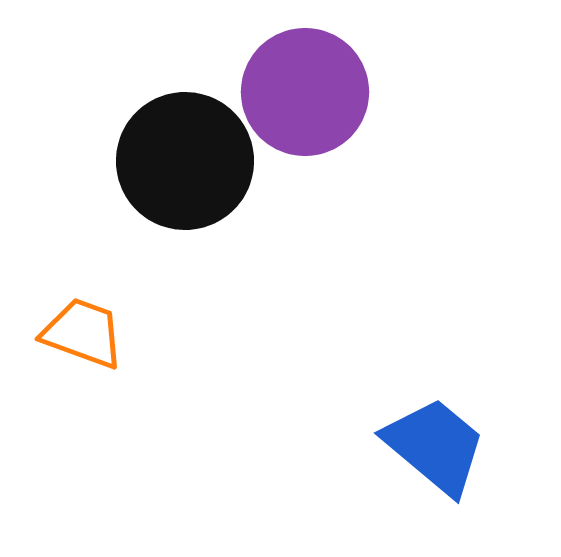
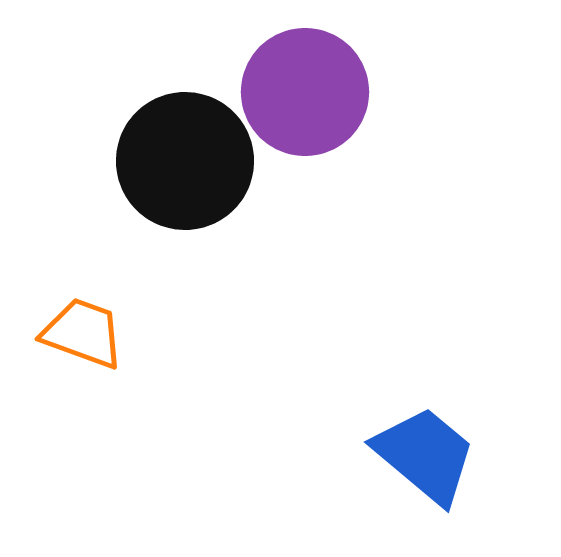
blue trapezoid: moved 10 px left, 9 px down
